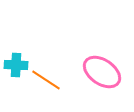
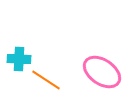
cyan cross: moved 3 px right, 6 px up
